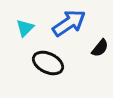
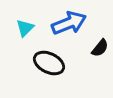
blue arrow: rotated 12 degrees clockwise
black ellipse: moved 1 px right
